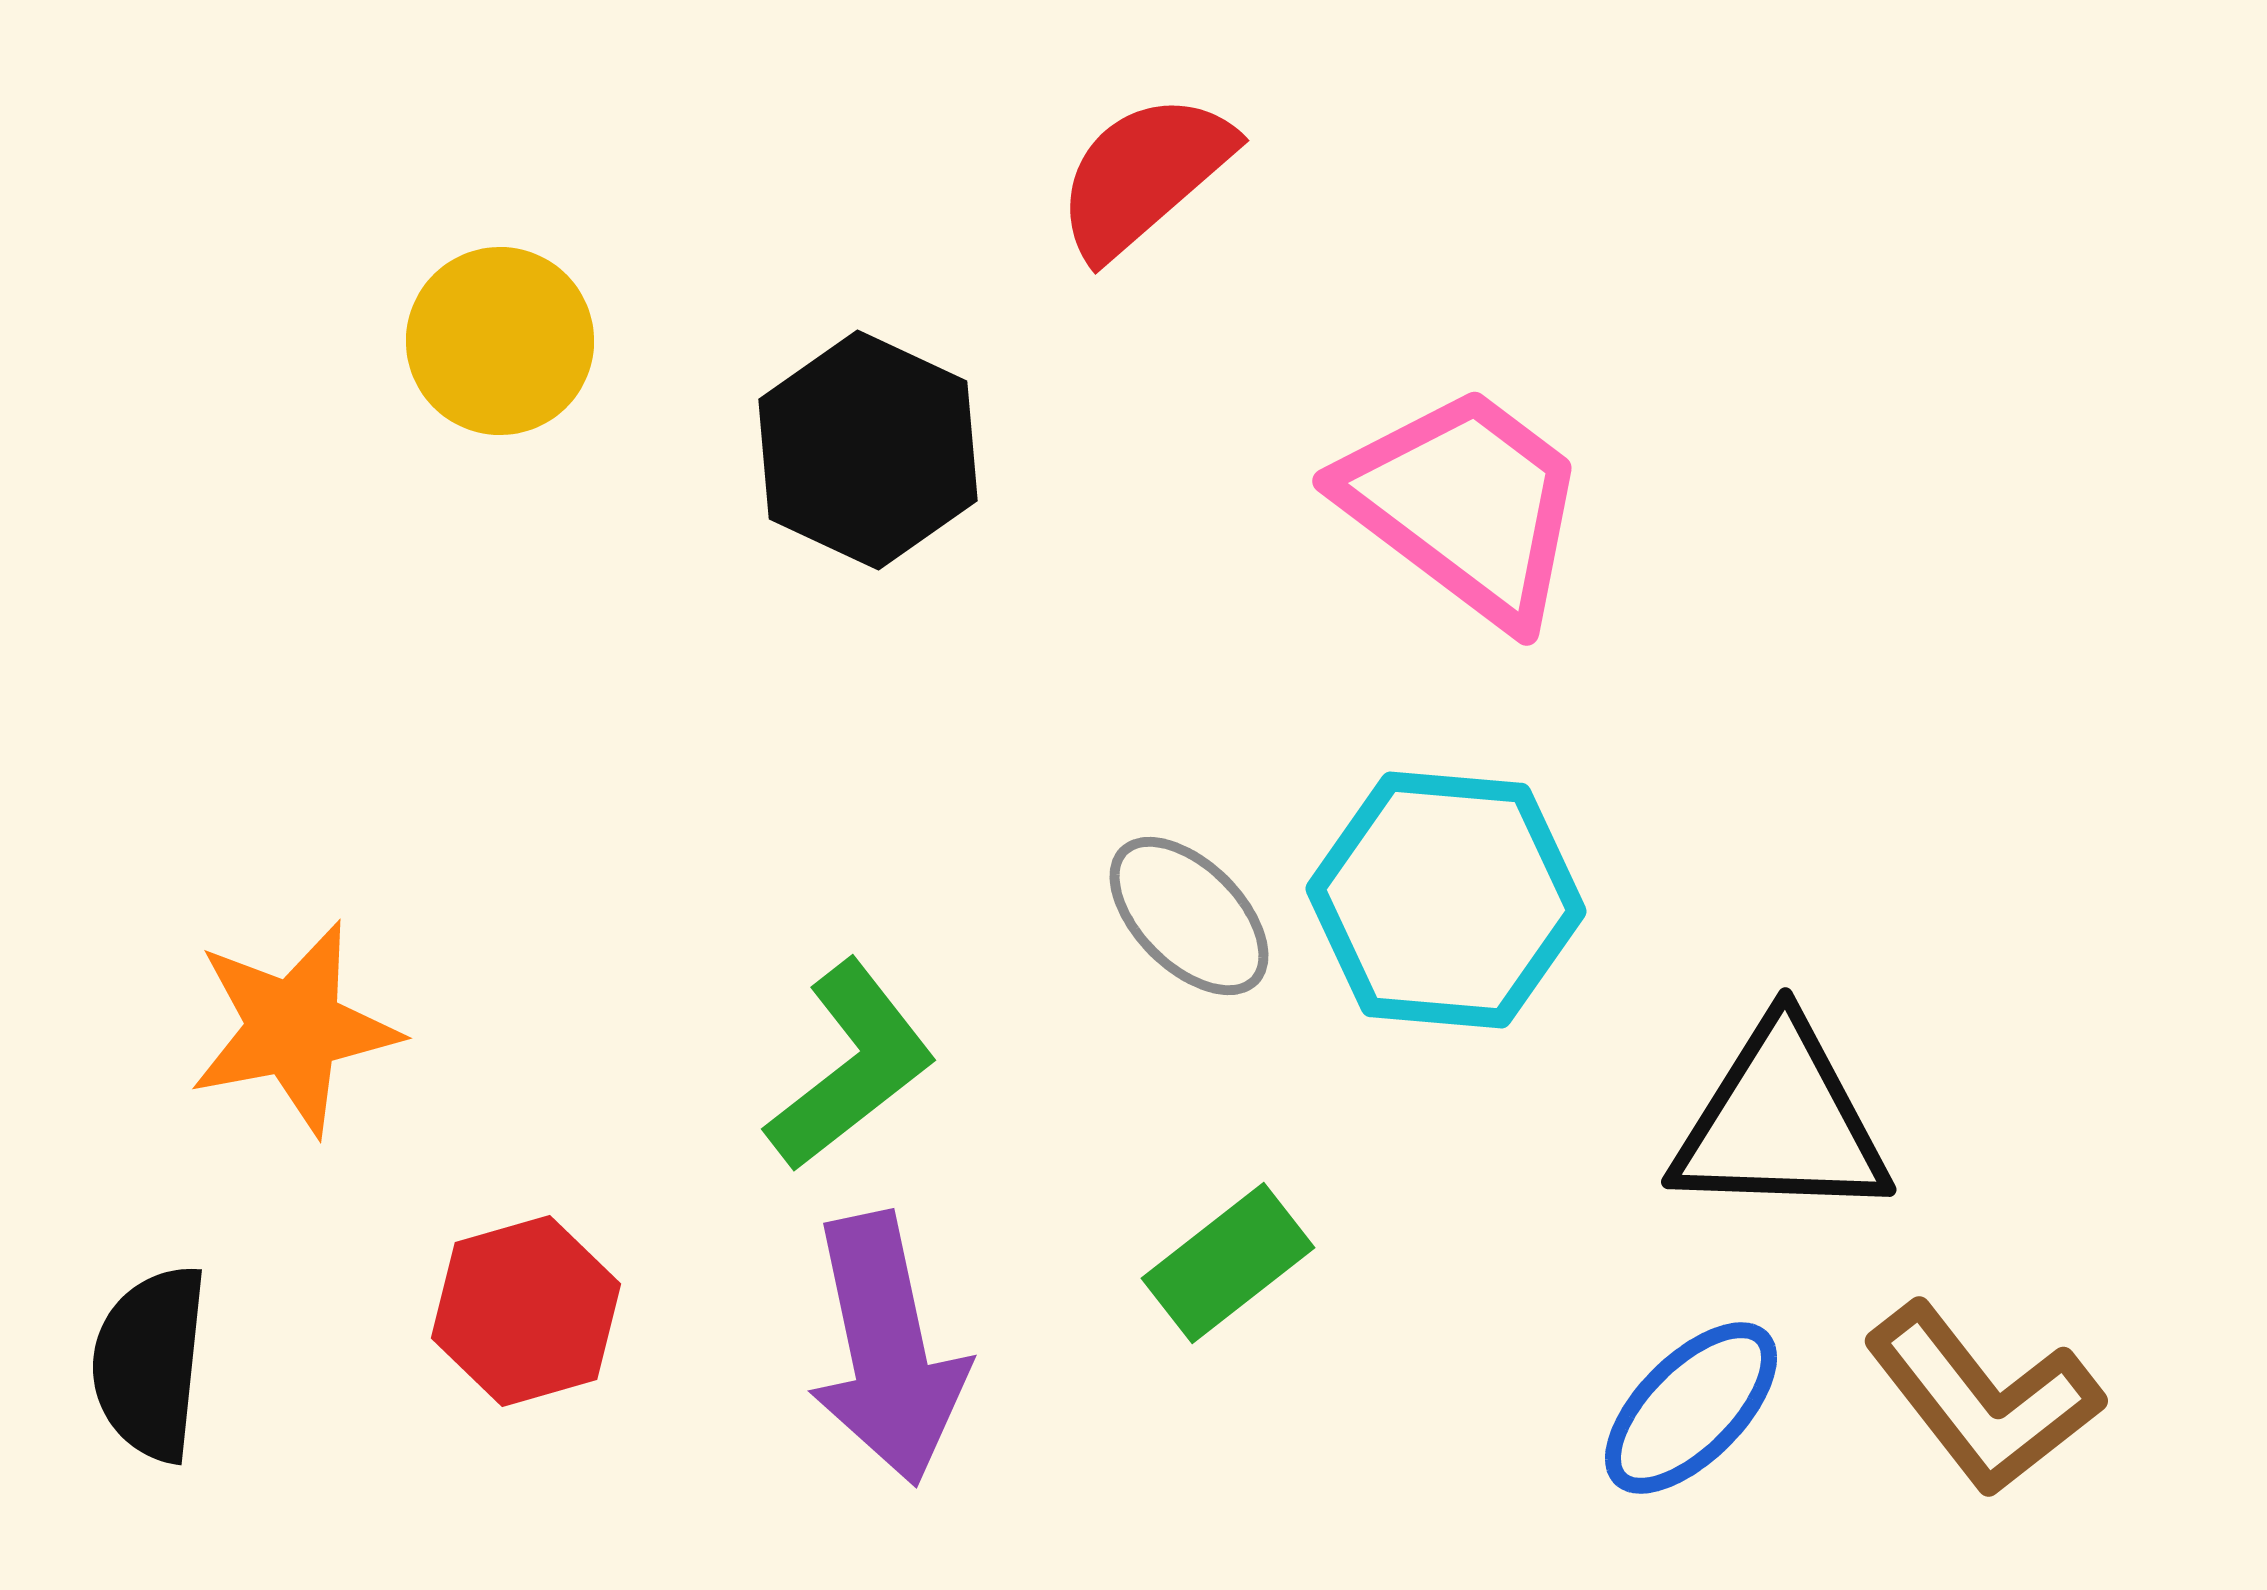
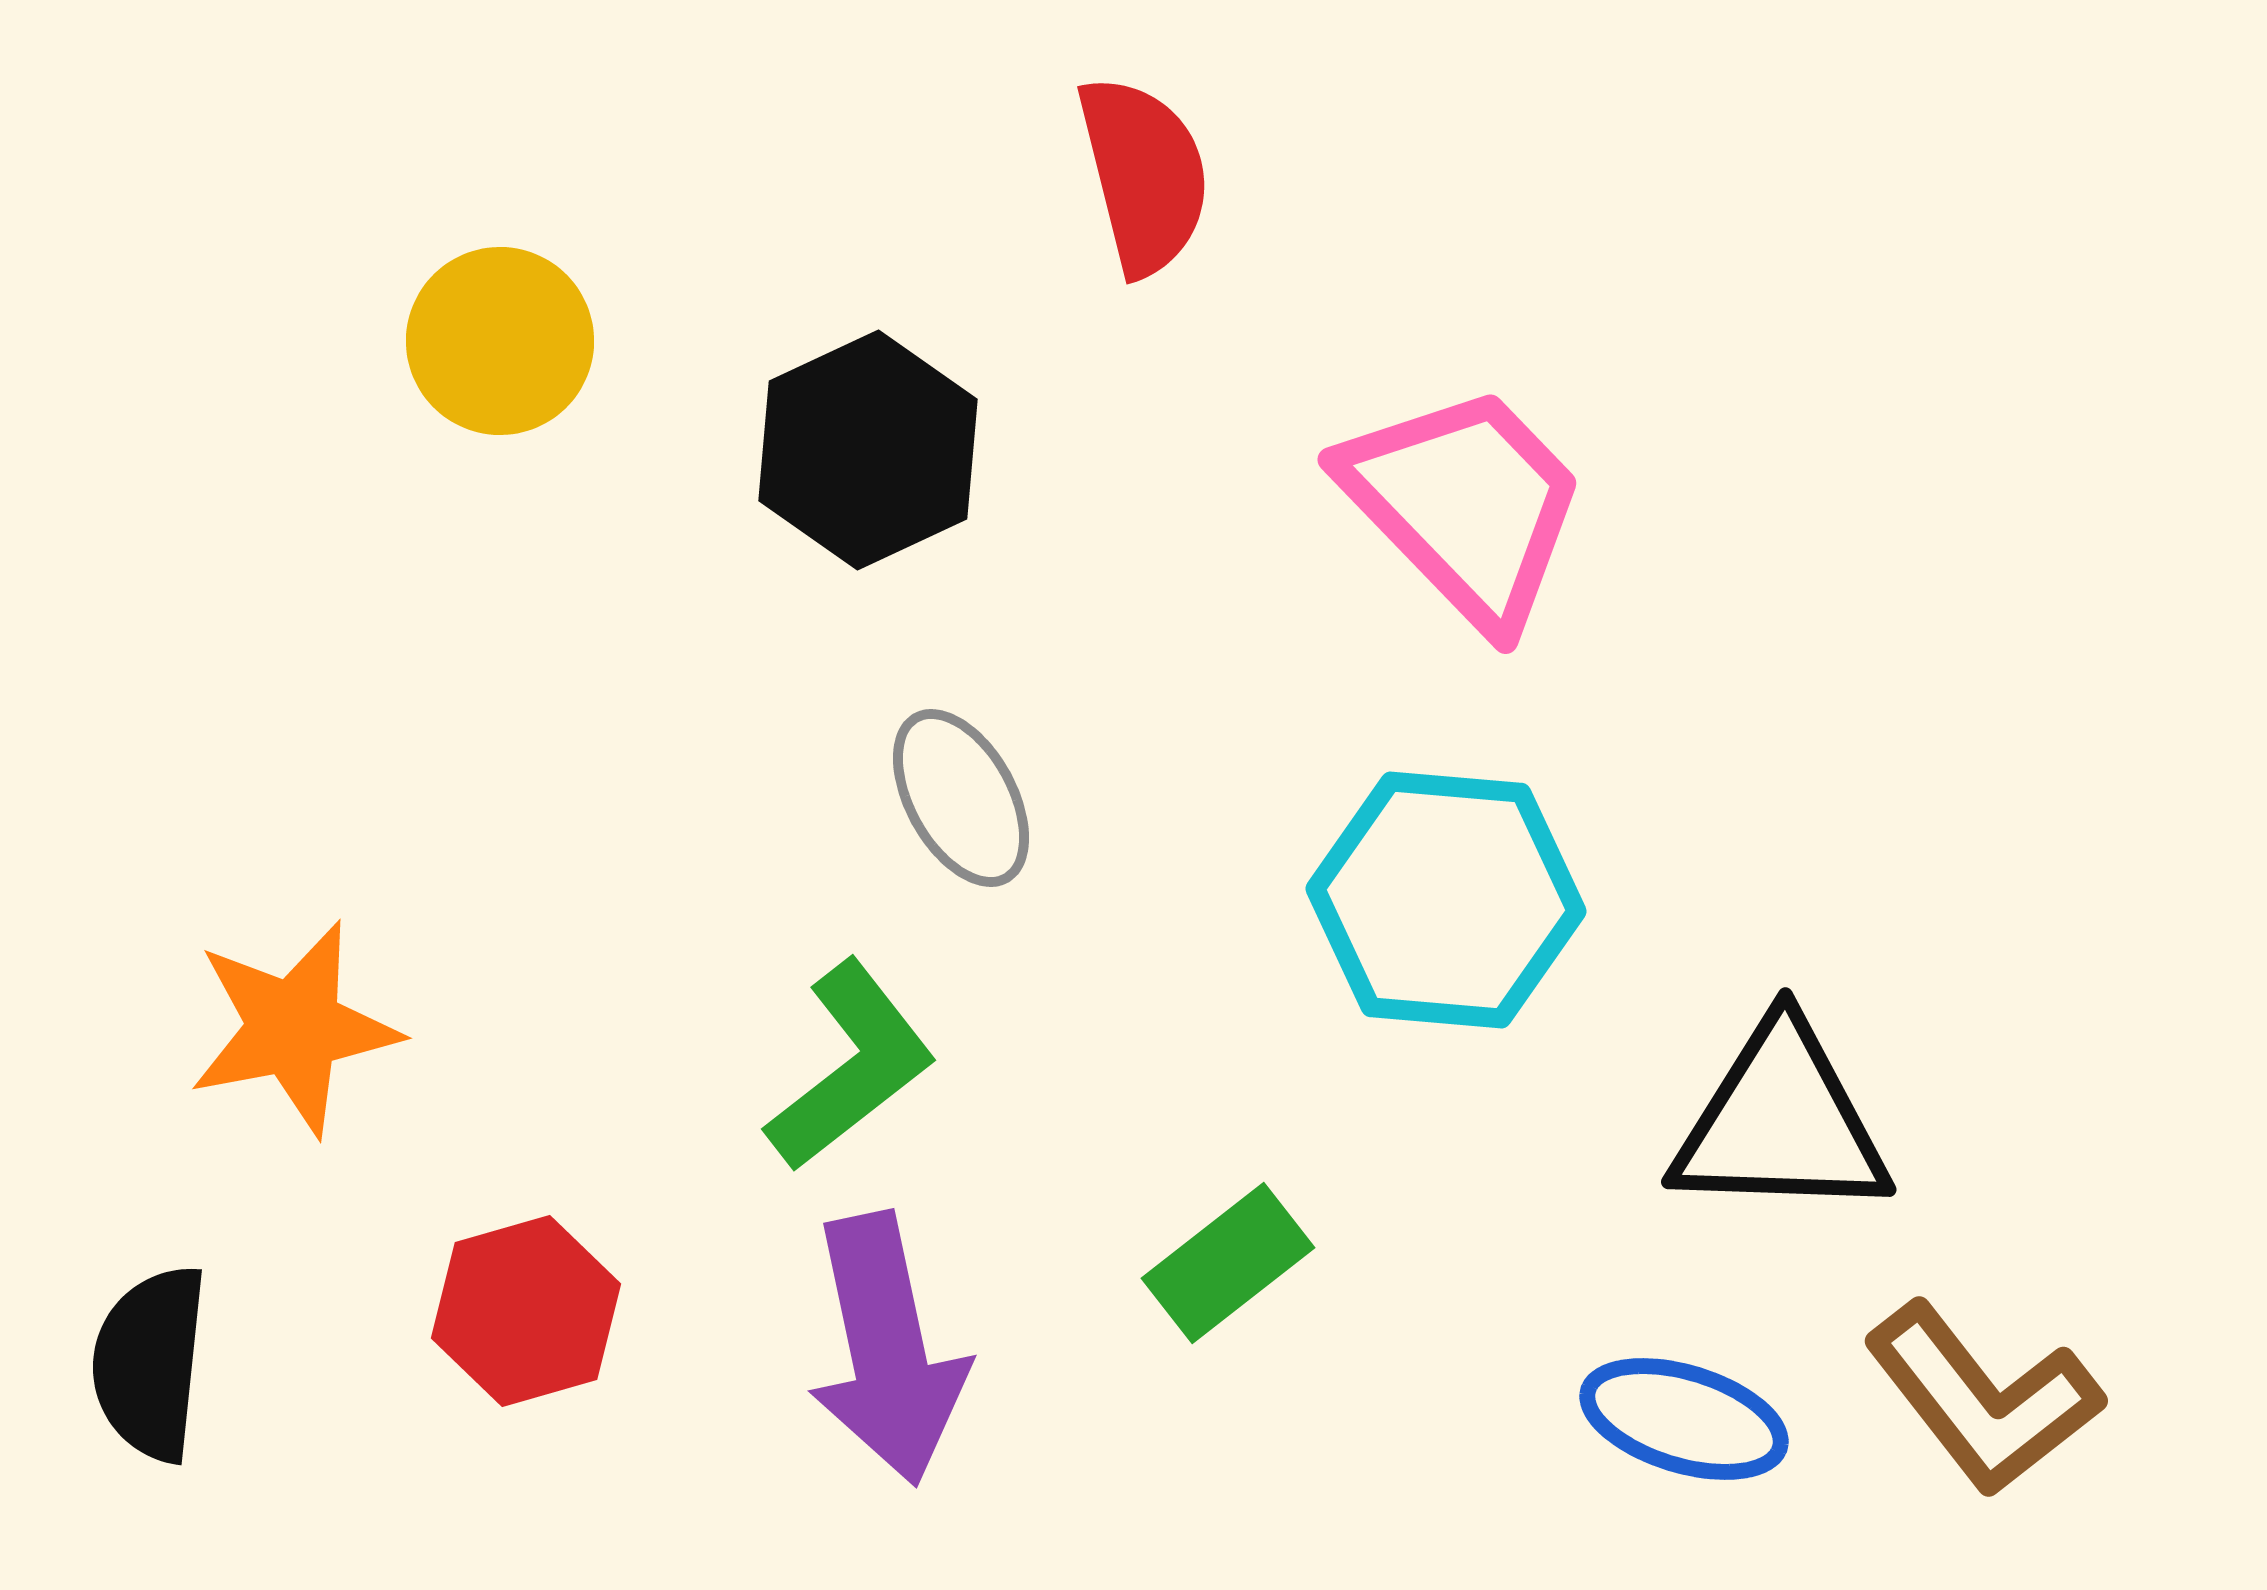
red semicircle: rotated 117 degrees clockwise
black hexagon: rotated 10 degrees clockwise
pink trapezoid: rotated 9 degrees clockwise
gray ellipse: moved 228 px left, 118 px up; rotated 16 degrees clockwise
blue ellipse: moved 7 px left, 11 px down; rotated 62 degrees clockwise
